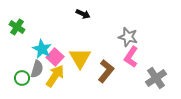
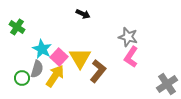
pink square: moved 4 px right
brown L-shape: moved 8 px left
gray cross: moved 11 px right, 6 px down
